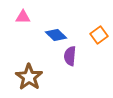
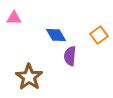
pink triangle: moved 9 px left, 1 px down
blue diamond: rotated 15 degrees clockwise
